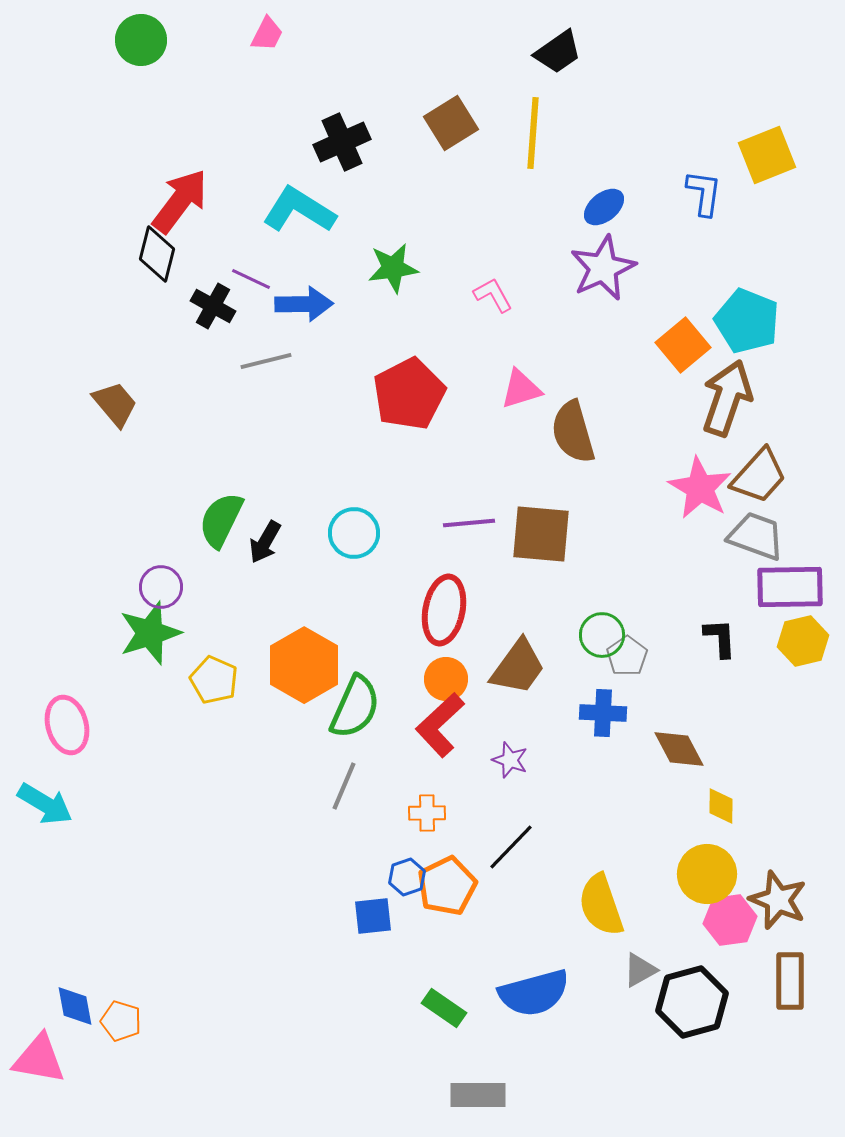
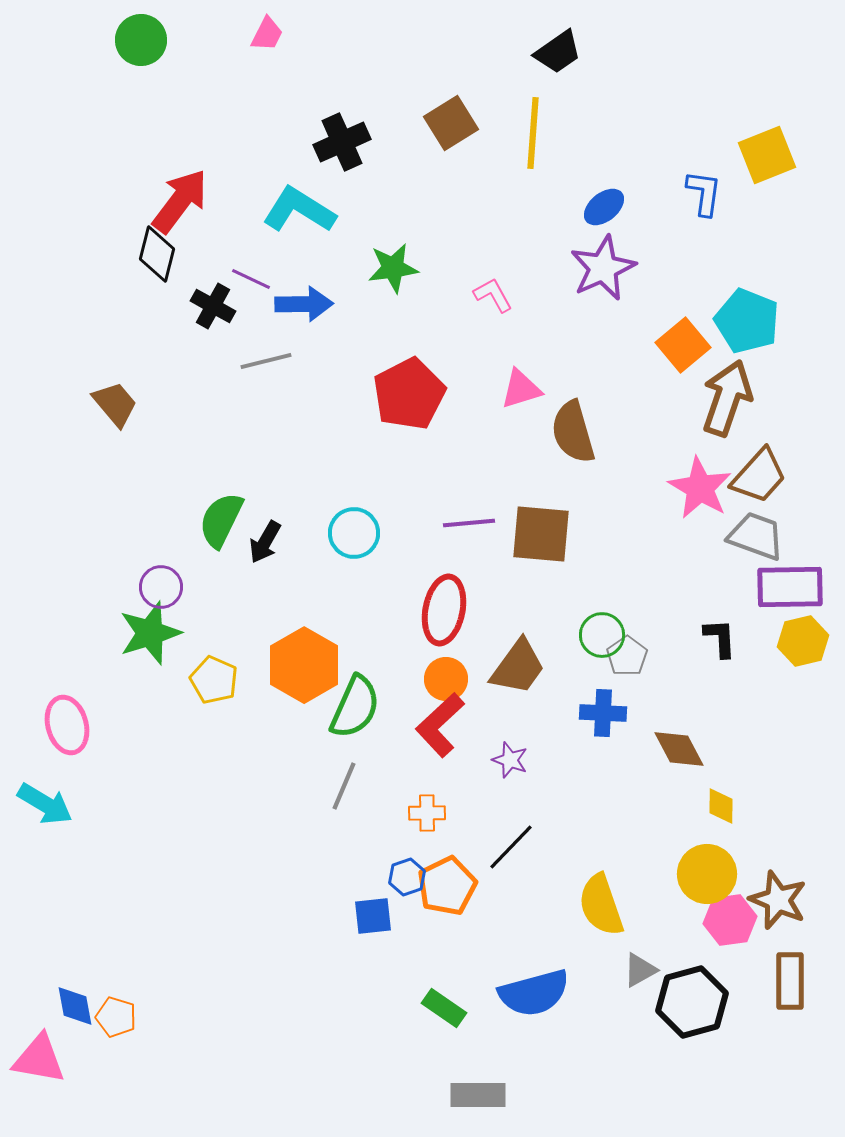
orange pentagon at (121, 1021): moved 5 px left, 4 px up
